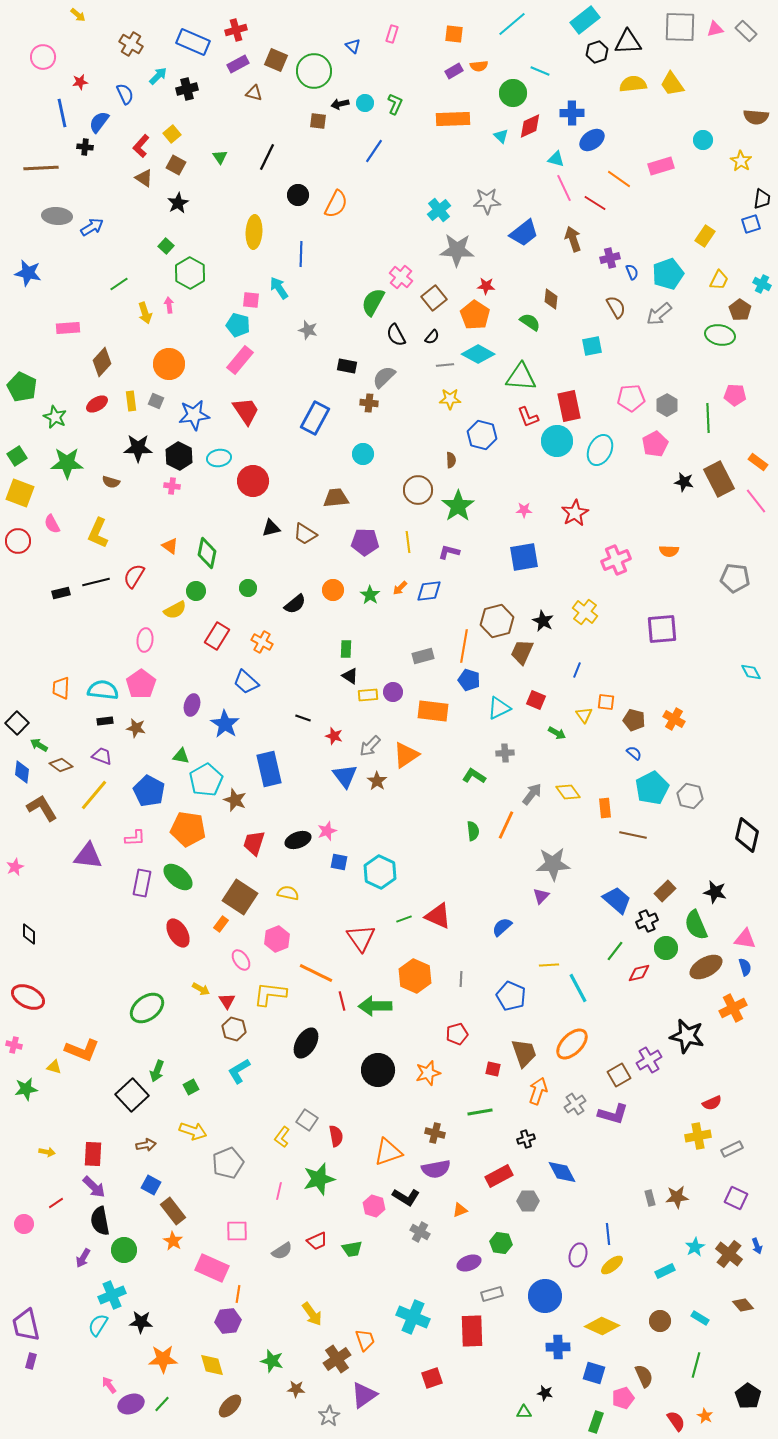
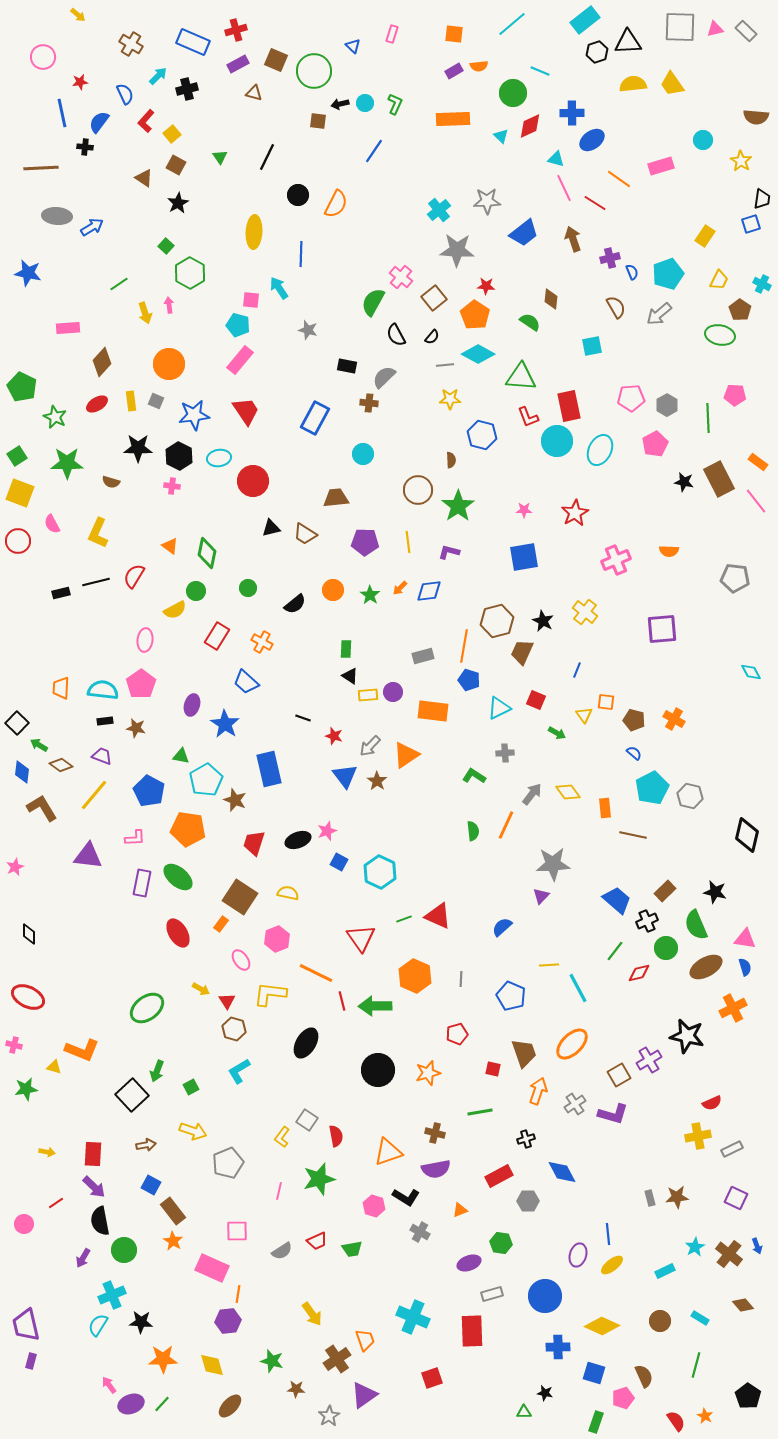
red L-shape at (141, 146): moved 5 px right, 25 px up
blue square at (339, 862): rotated 18 degrees clockwise
